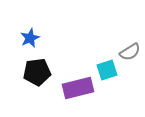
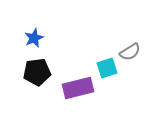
blue star: moved 4 px right
cyan square: moved 2 px up
